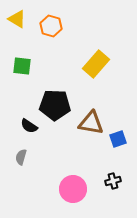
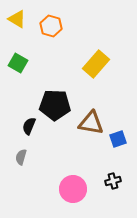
green square: moved 4 px left, 3 px up; rotated 24 degrees clockwise
black semicircle: rotated 78 degrees clockwise
